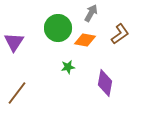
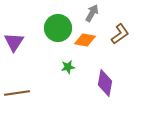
gray arrow: moved 1 px right
brown line: rotated 45 degrees clockwise
